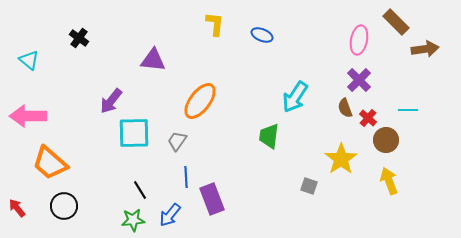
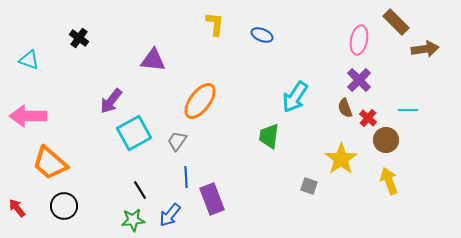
cyan triangle: rotated 20 degrees counterclockwise
cyan square: rotated 28 degrees counterclockwise
